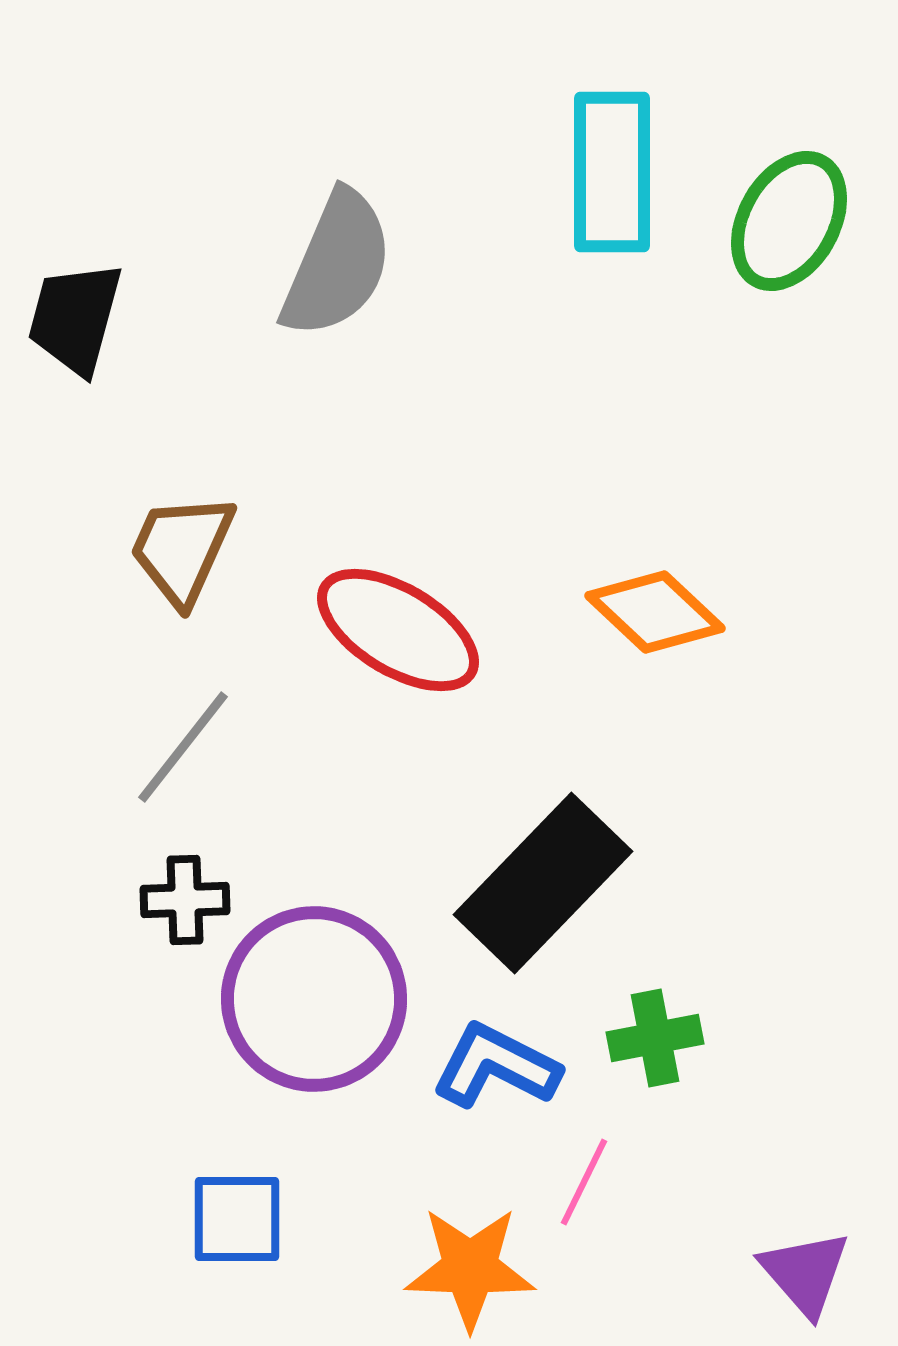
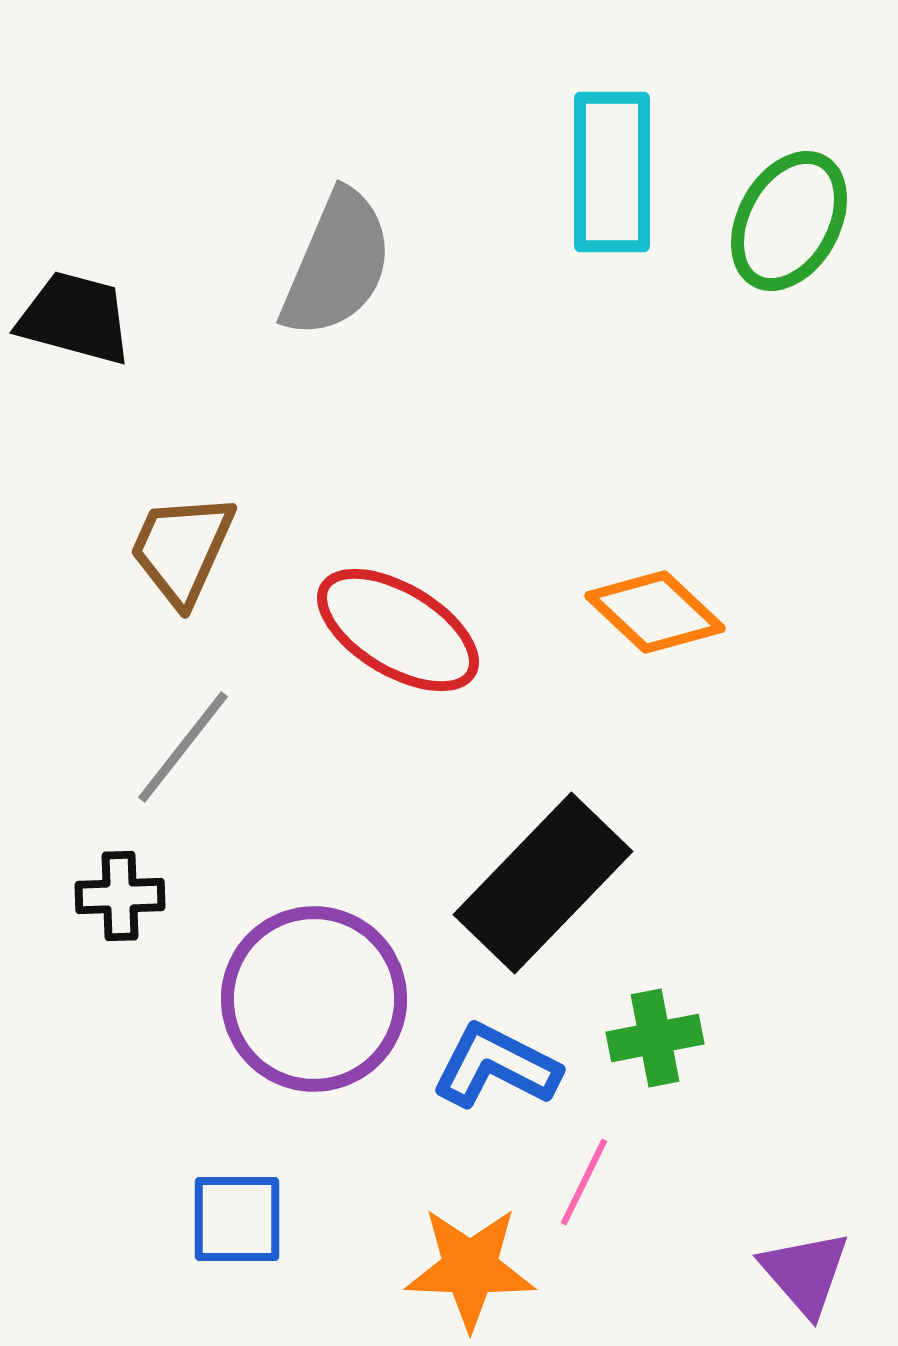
black trapezoid: rotated 90 degrees clockwise
black cross: moved 65 px left, 4 px up
